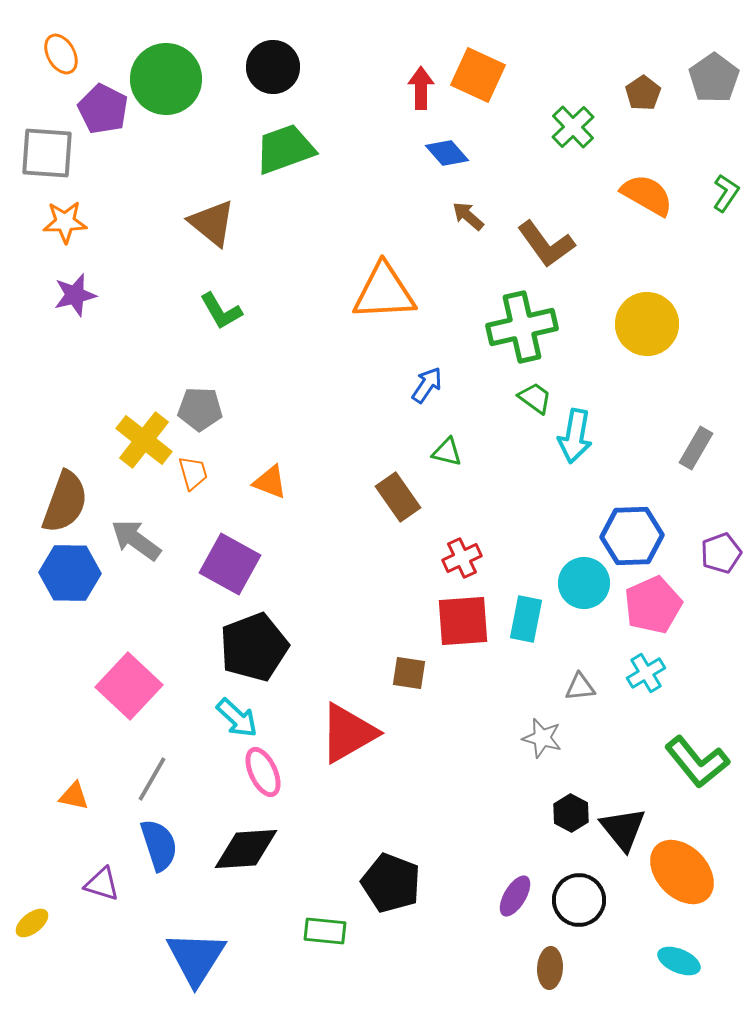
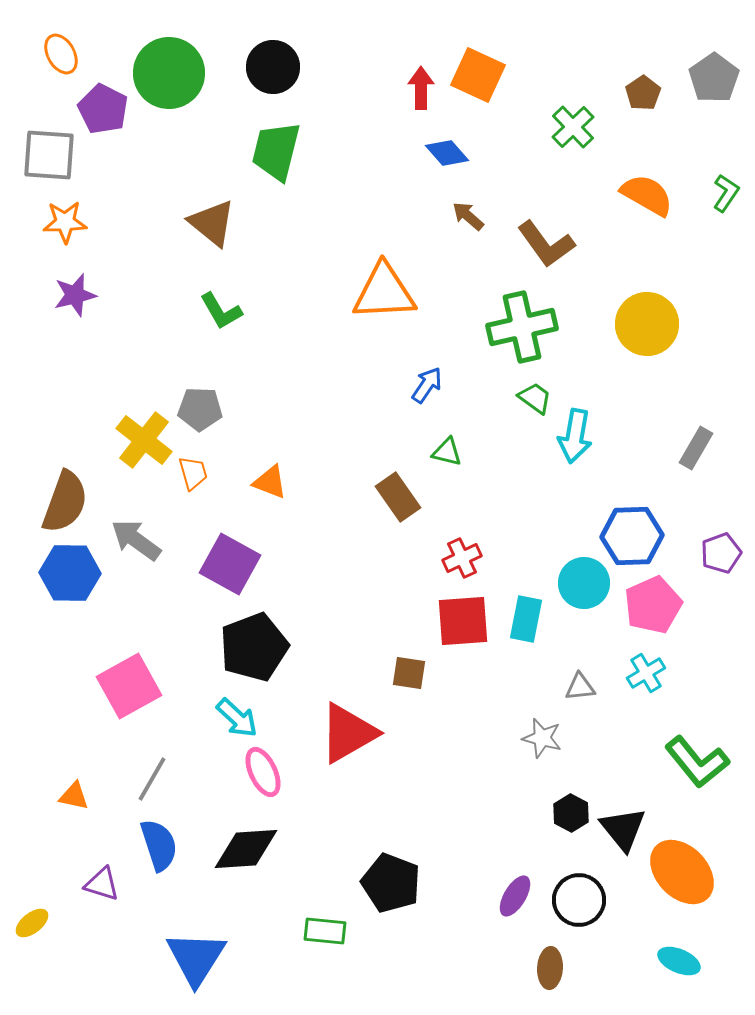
green circle at (166, 79): moved 3 px right, 6 px up
green trapezoid at (285, 149): moved 9 px left, 2 px down; rotated 56 degrees counterclockwise
gray square at (47, 153): moved 2 px right, 2 px down
pink square at (129, 686): rotated 18 degrees clockwise
